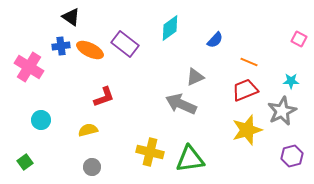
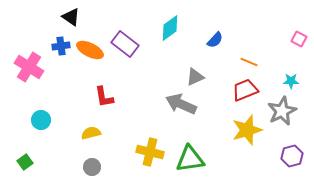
red L-shape: rotated 100 degrees clockwise
yellow semicircle: moved 3 px right, 3 px down
